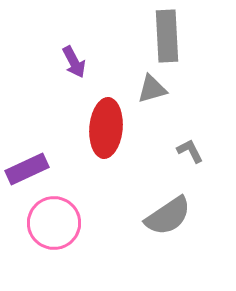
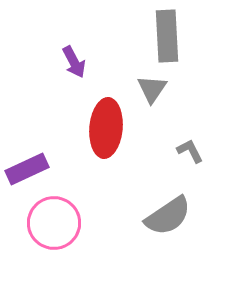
gray triangle: rotated 40 degrees counterclockwise
